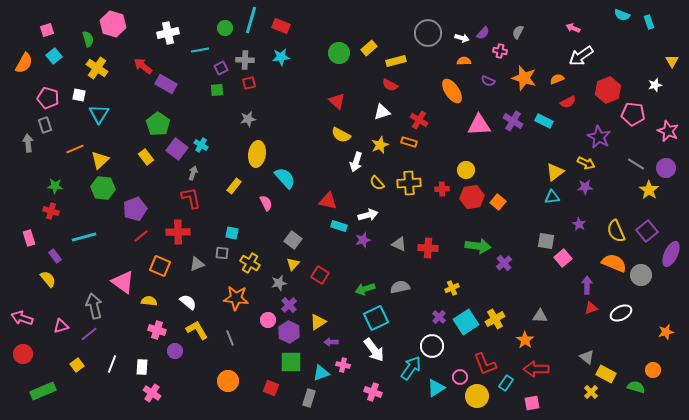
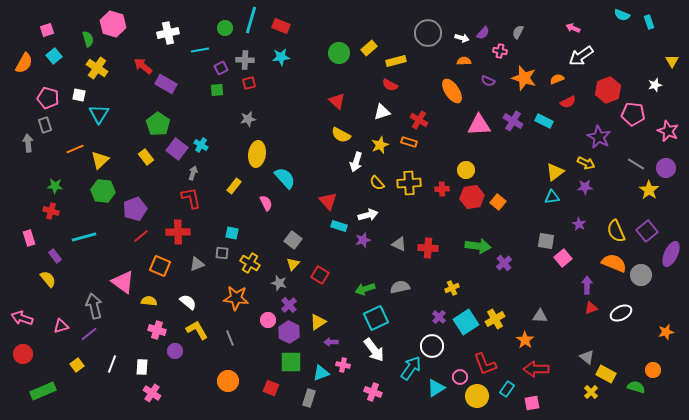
green hexagon at (103, 188): moved 3 px down
red triangle at (328, 201): rotated 36 degrees clockwise
gray star at (279, 283): rotated 28 degrees clockwise
cyan rectangle at (506, 383): moved 1 px right, 6 px down
